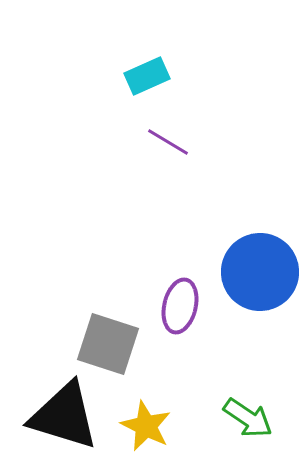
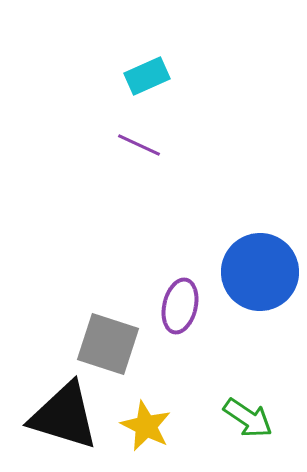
purple line: moved 29 px left, 3 px down; rotated 6 degrees counterclockwise
